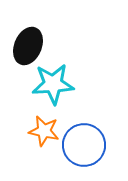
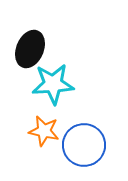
black ellipse: moved 2 px right, 3 px down
